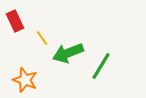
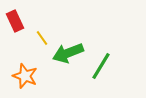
orange star: moved 4 px up
